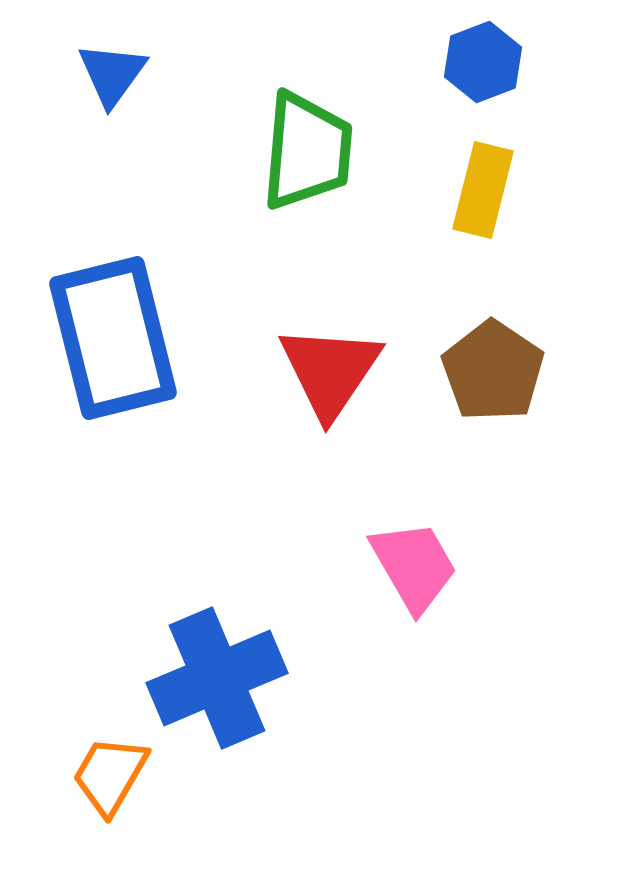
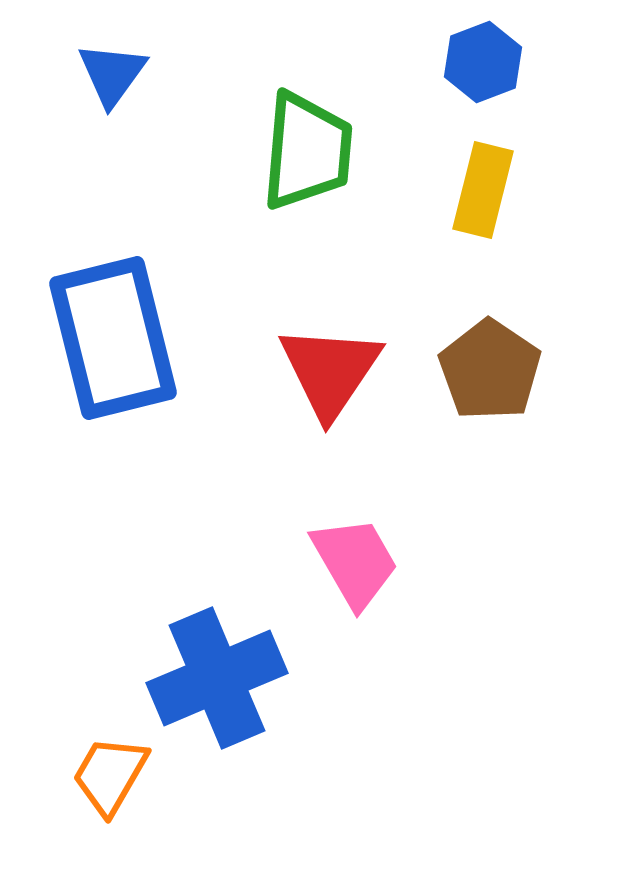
brown pentagon: moved 3 px left, 1 px up
pink trapezoid: moved 59 px left, 4 px up
